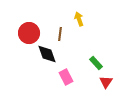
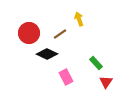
brown line: rotated 48 degrees clockwise
black diamond: rotated 45 degrees counterclockwise
